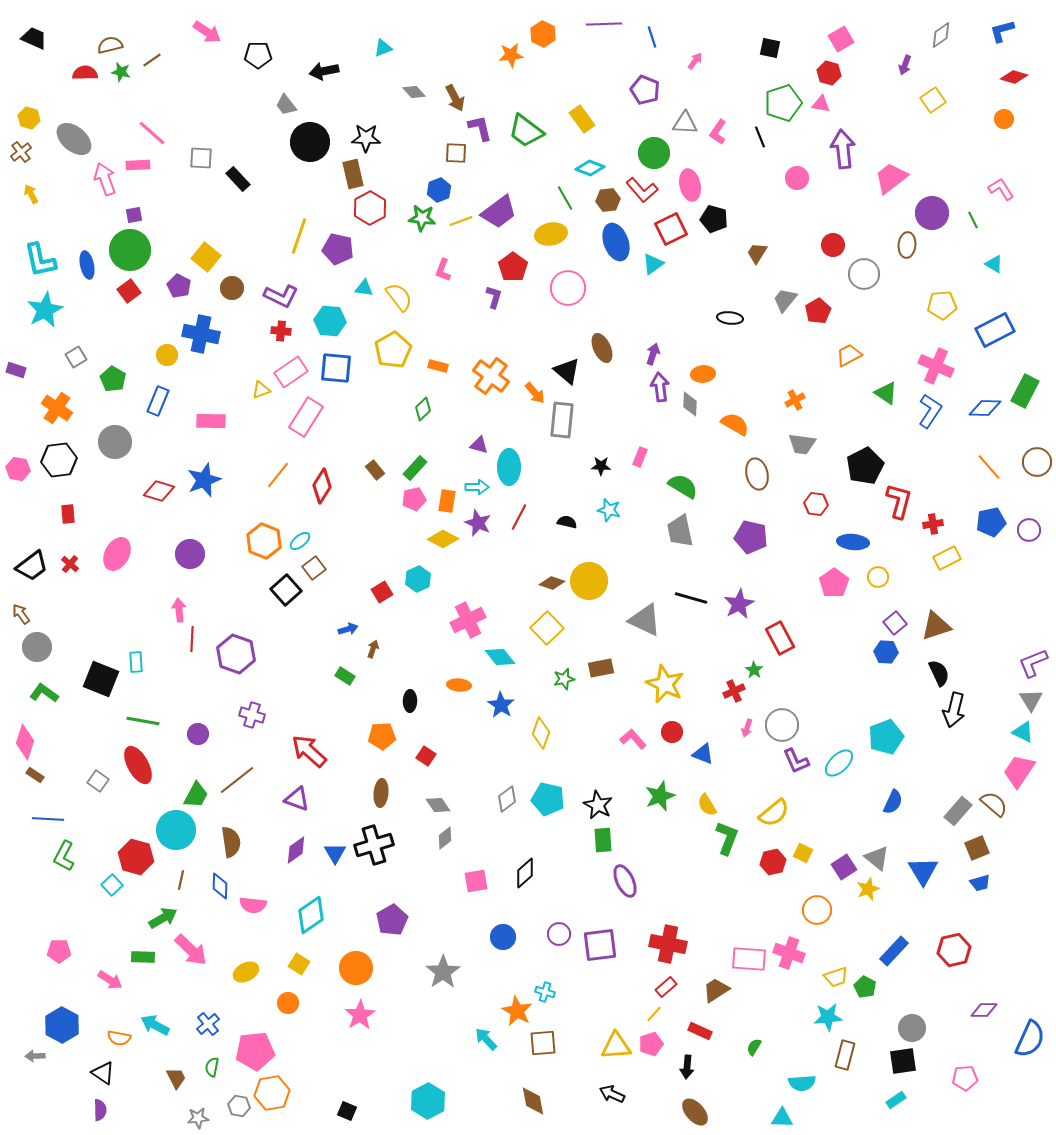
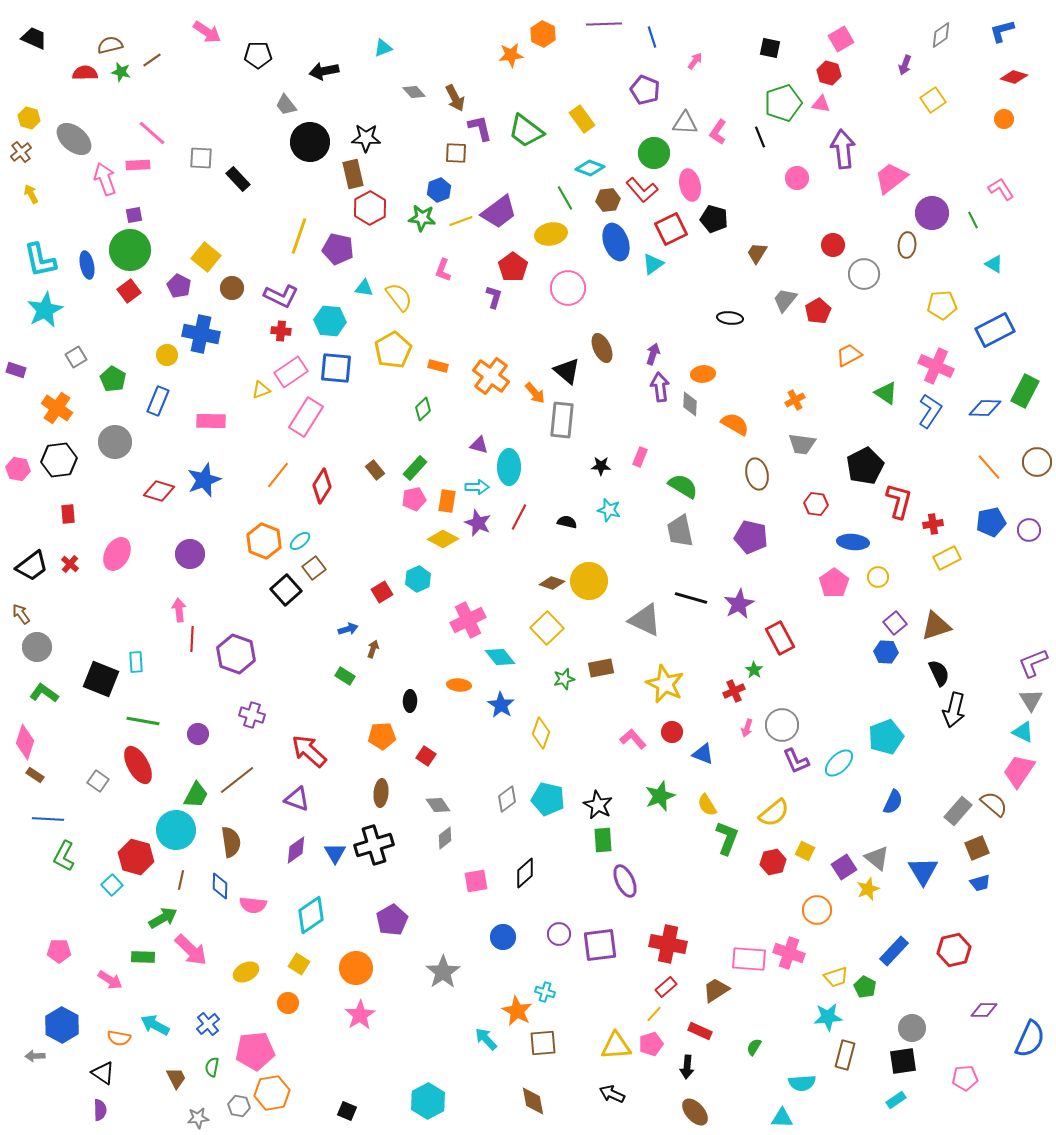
yellow square at (803, 853): moved 2 px right, 2 px up
